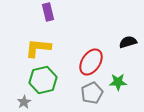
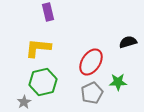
green hexagon: moved 2 px down
